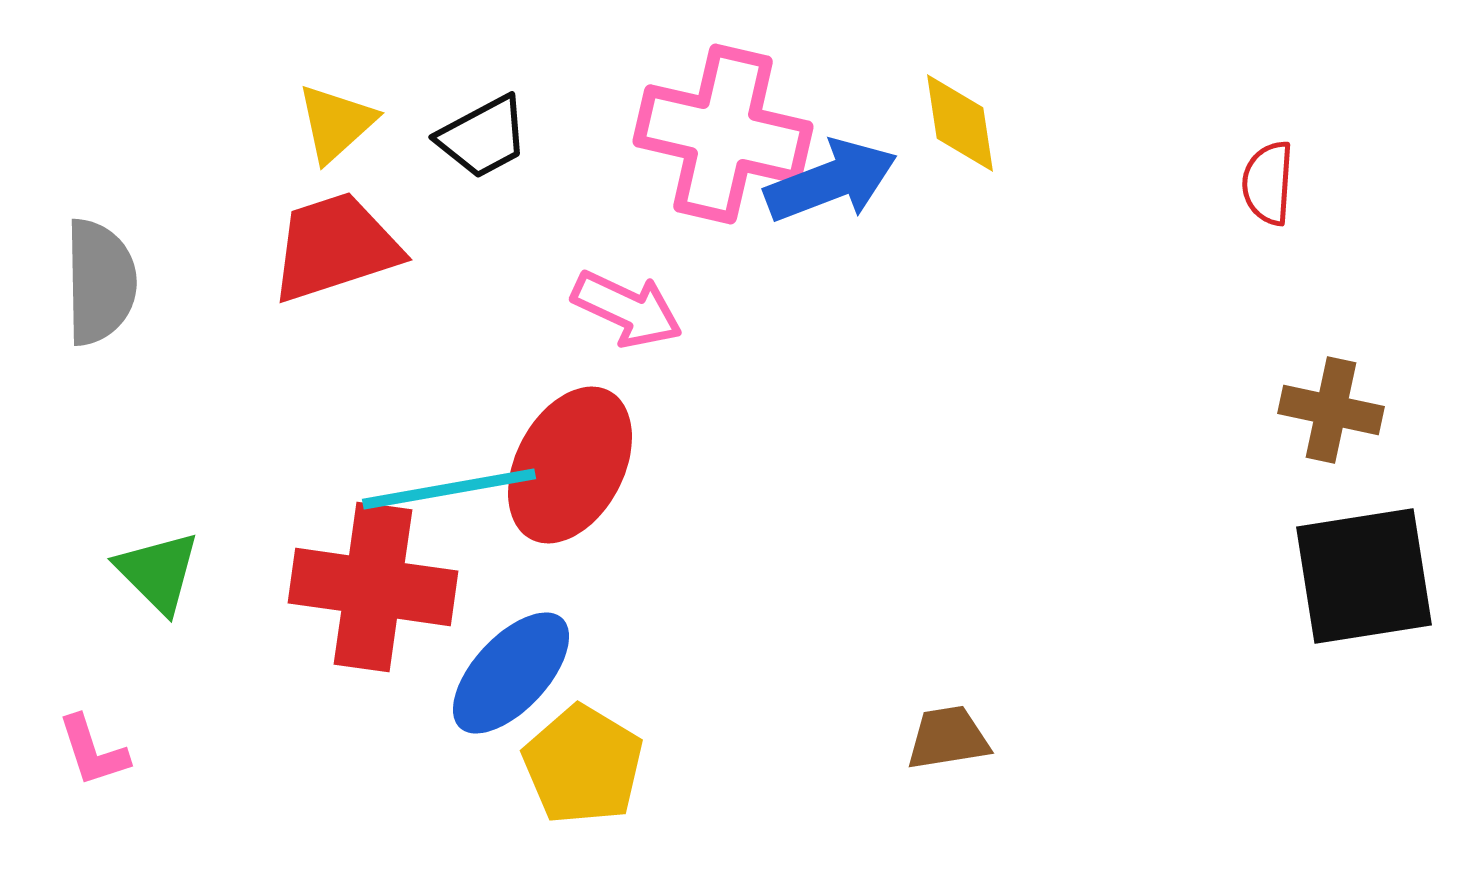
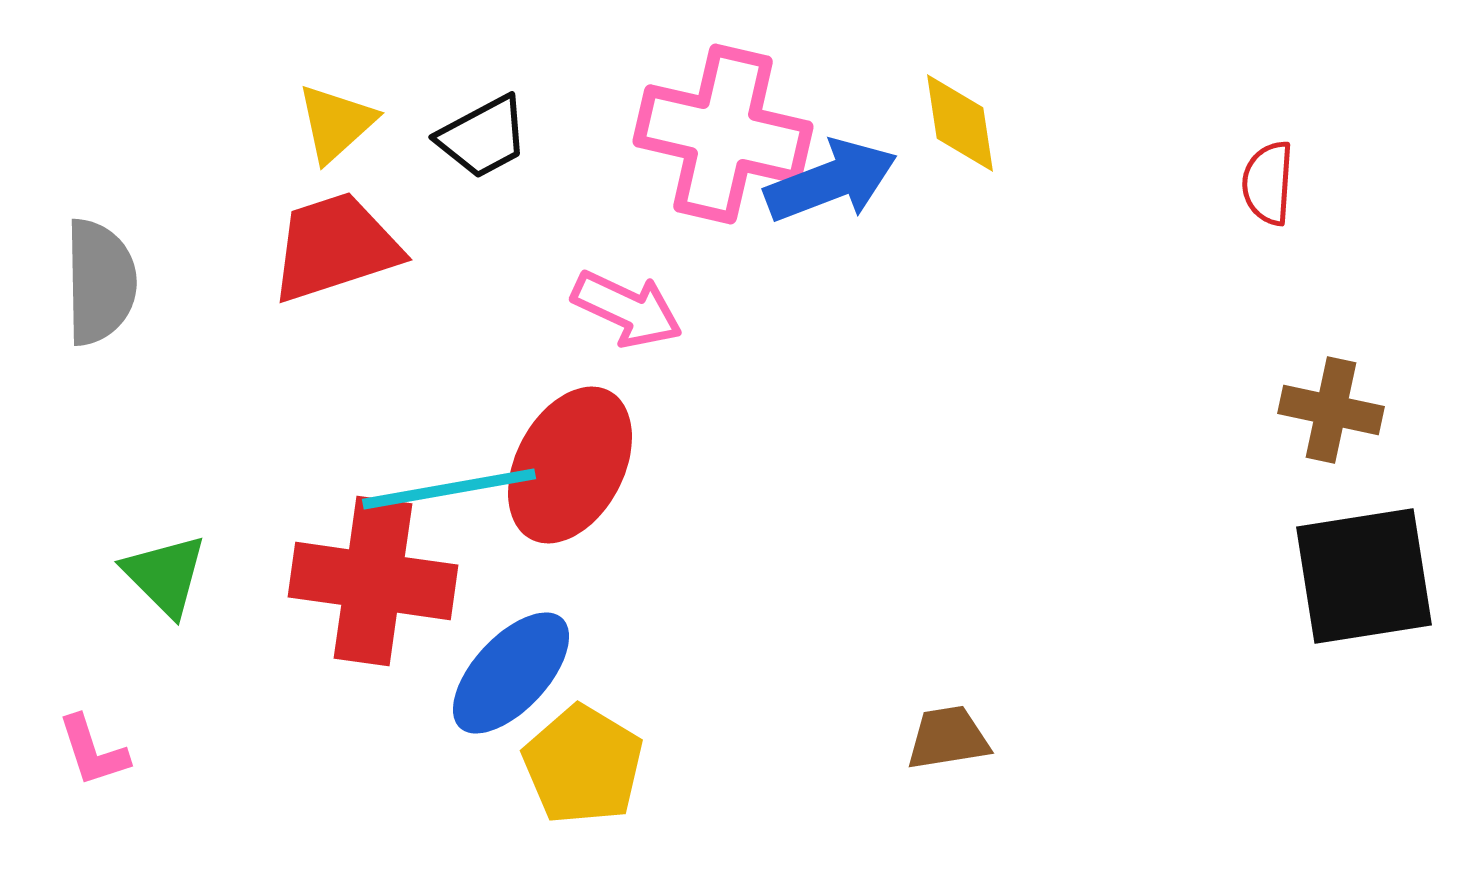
green triangle: moved 7 px right, 3 px down
red cross: moved 6 px up
